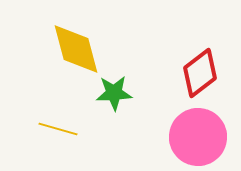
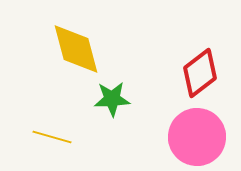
green star: moved 2 px left, 6 px down
yellow line: moved 6 px left, 8 px down
pink circle: moved 1 px left
